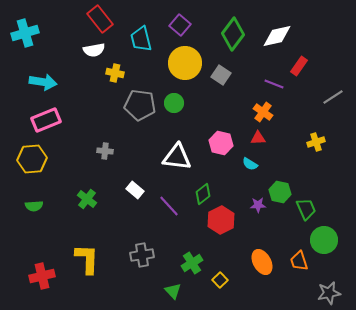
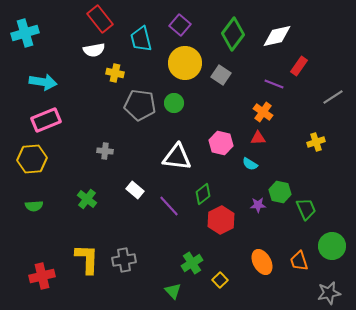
green circle at (324, 240): moved 8 px right, 6 px down
gray cross at (142, 255): moved 18 px left, 5 px down
